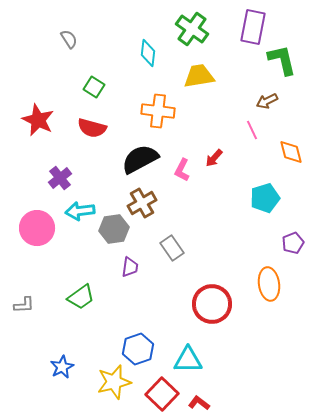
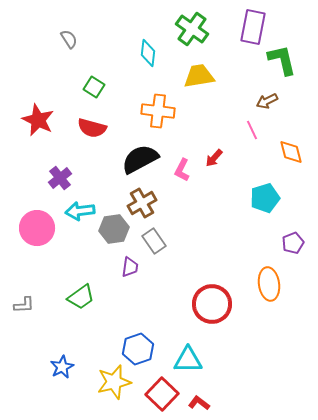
gray rectangle: moved 18 px left, 7 px up
